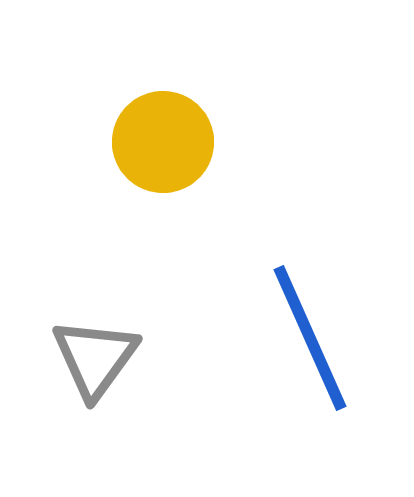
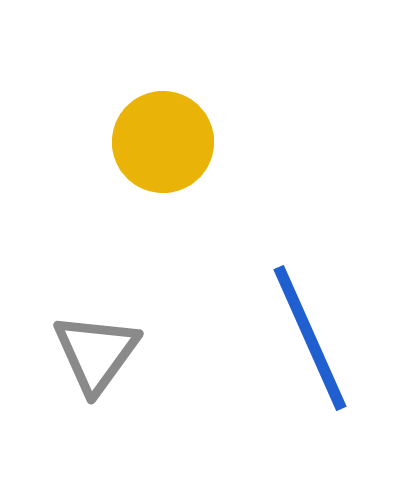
gray triangle: moved 1 px right, 5 px up
